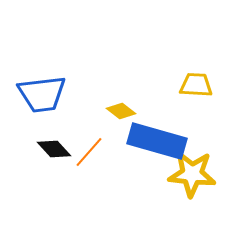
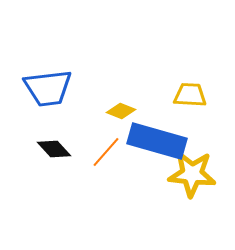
yellow trapezoid: moved 6 px left, 10 px down
blue trapezoid: moved 6 px right, 6 px up
yellow diamond: rotated 16 degrees counterclockwise
orange line: moved 17 px right
